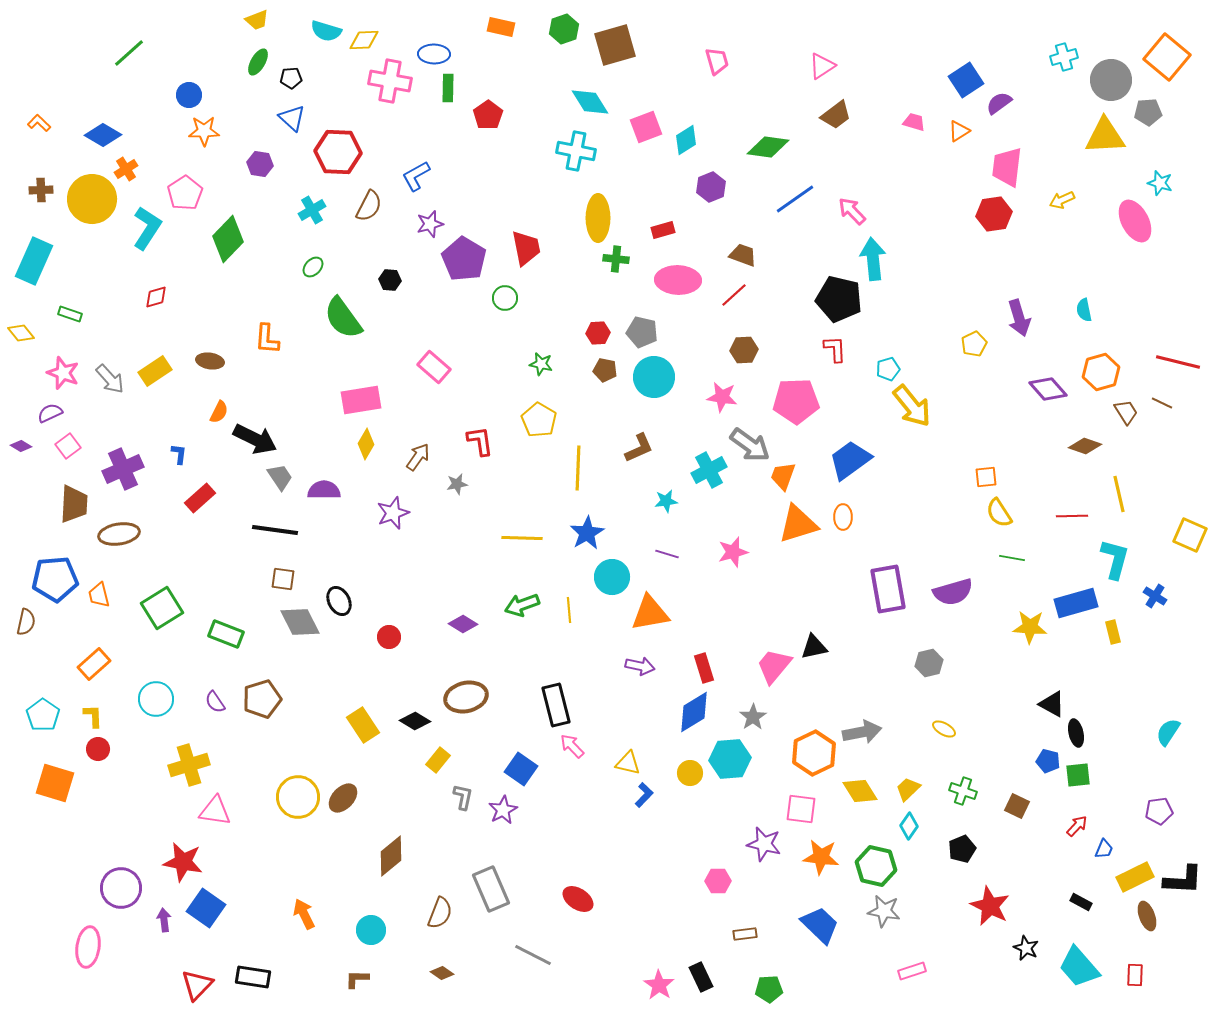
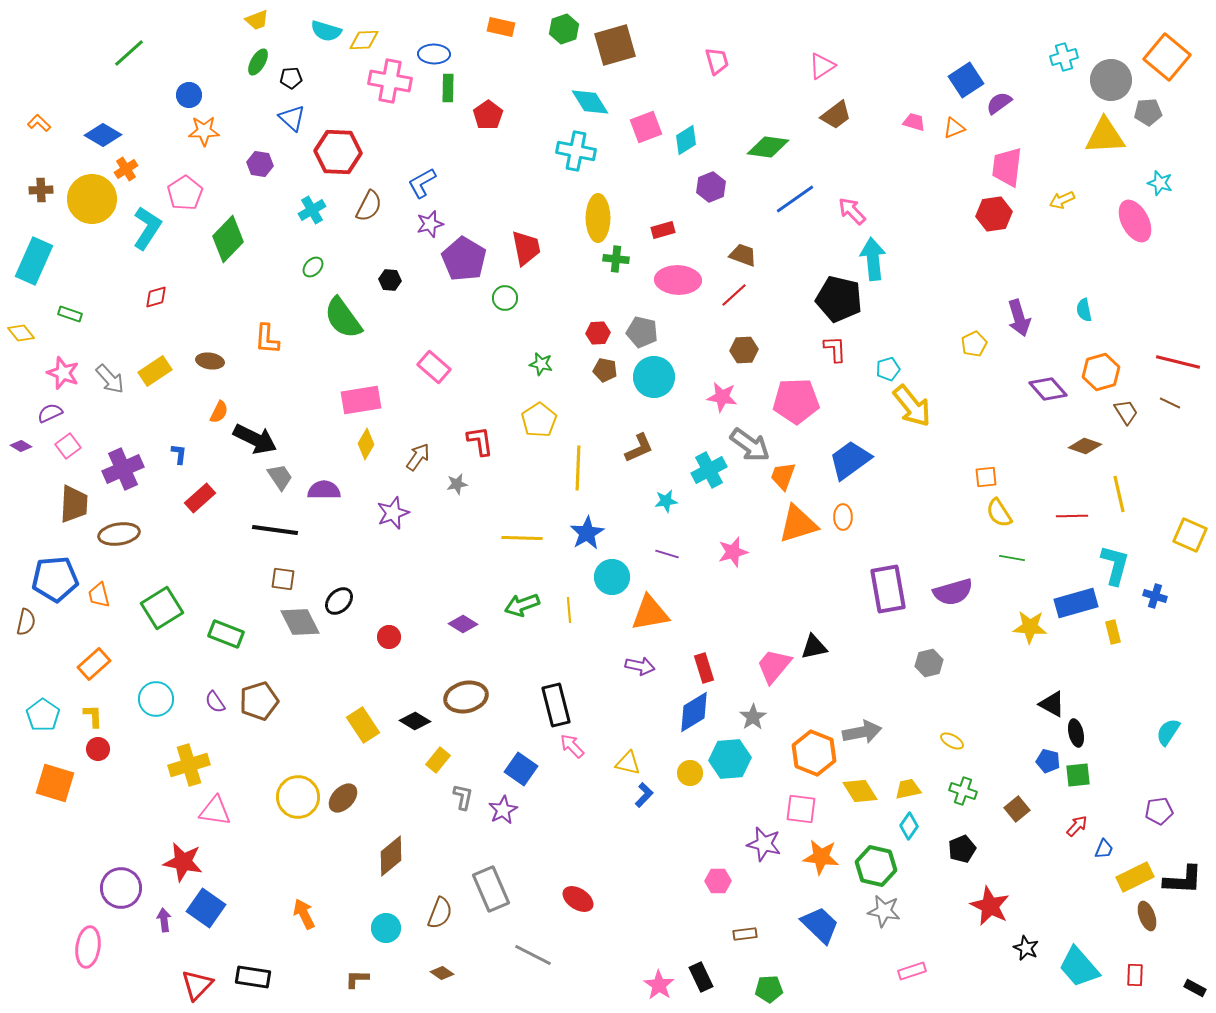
orange triangle at (959, 131): moved 5 px left, 3 px up; rotated 10 degrees clockwise
blue L-shape at (416, 176): moved 6 px right, 7 px down
brown line at (1162, 403): moved 8 px right
yellow pentagon at (539, 420): rotated 8 degrees clockwise
cyan L-shape at (1115, 559): moved 6 px down
blue cross at (1155, 596): rotated 15 degrees counterclockwise
black ellipse at (339, 601): rotated 72 degrees clockwise
brown pentagon at (262, 699): moved 3 px left, 2 px down
yellow ellipse at (944, 729): moved 8 px right, 12 px down
orange hexagon at (814, 753): rotated 12 degrees counterclockwise
yellow trapezoid at (908, 789): rotated 32 degrees clockwise
brown square at (1017, 806): moved 3 px down; rotated 25 degrees clockwise
black rectangle at (1081, 902): moved 114 px right, 86 px down
cyan circle at (371, 930): moved 15 px right, 2 px up
